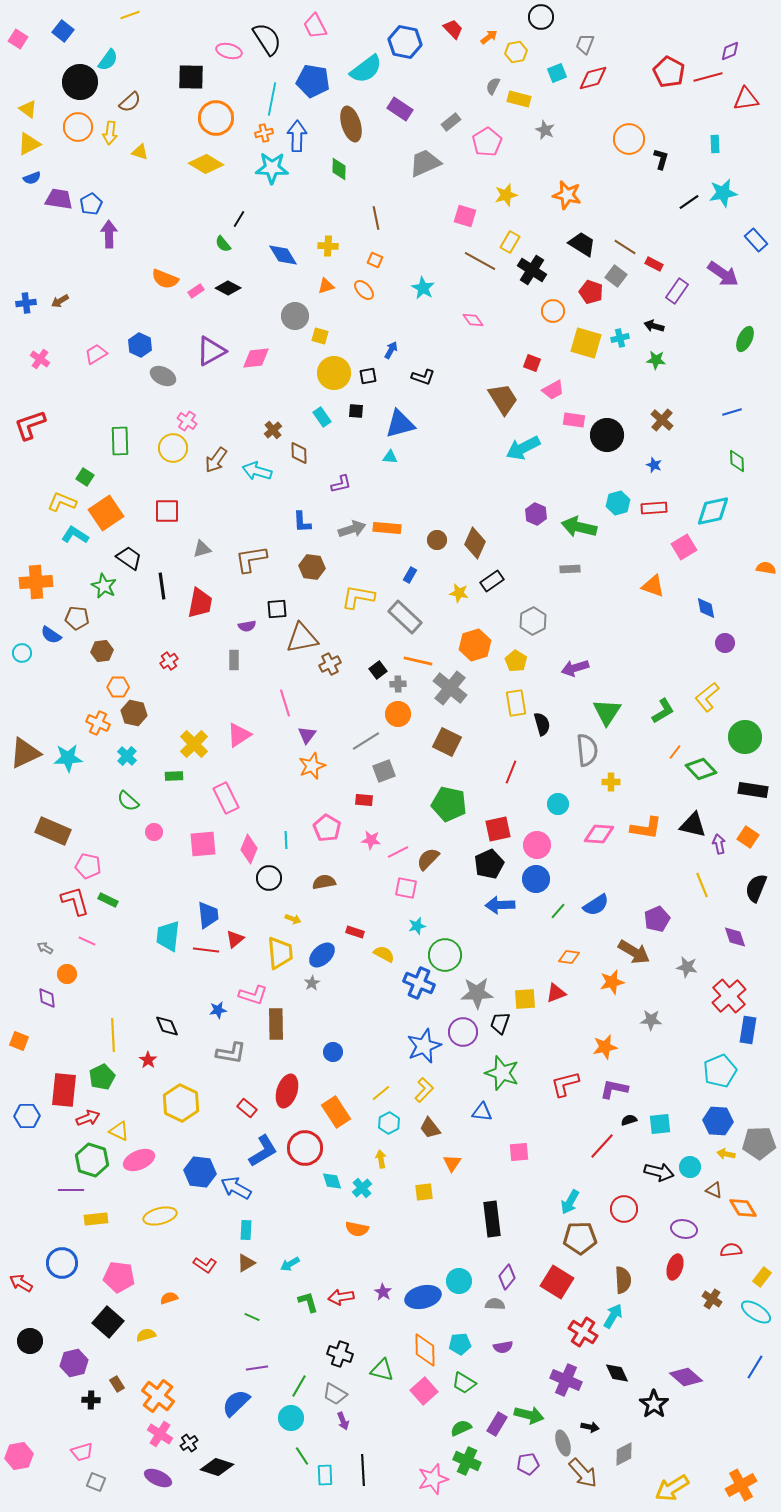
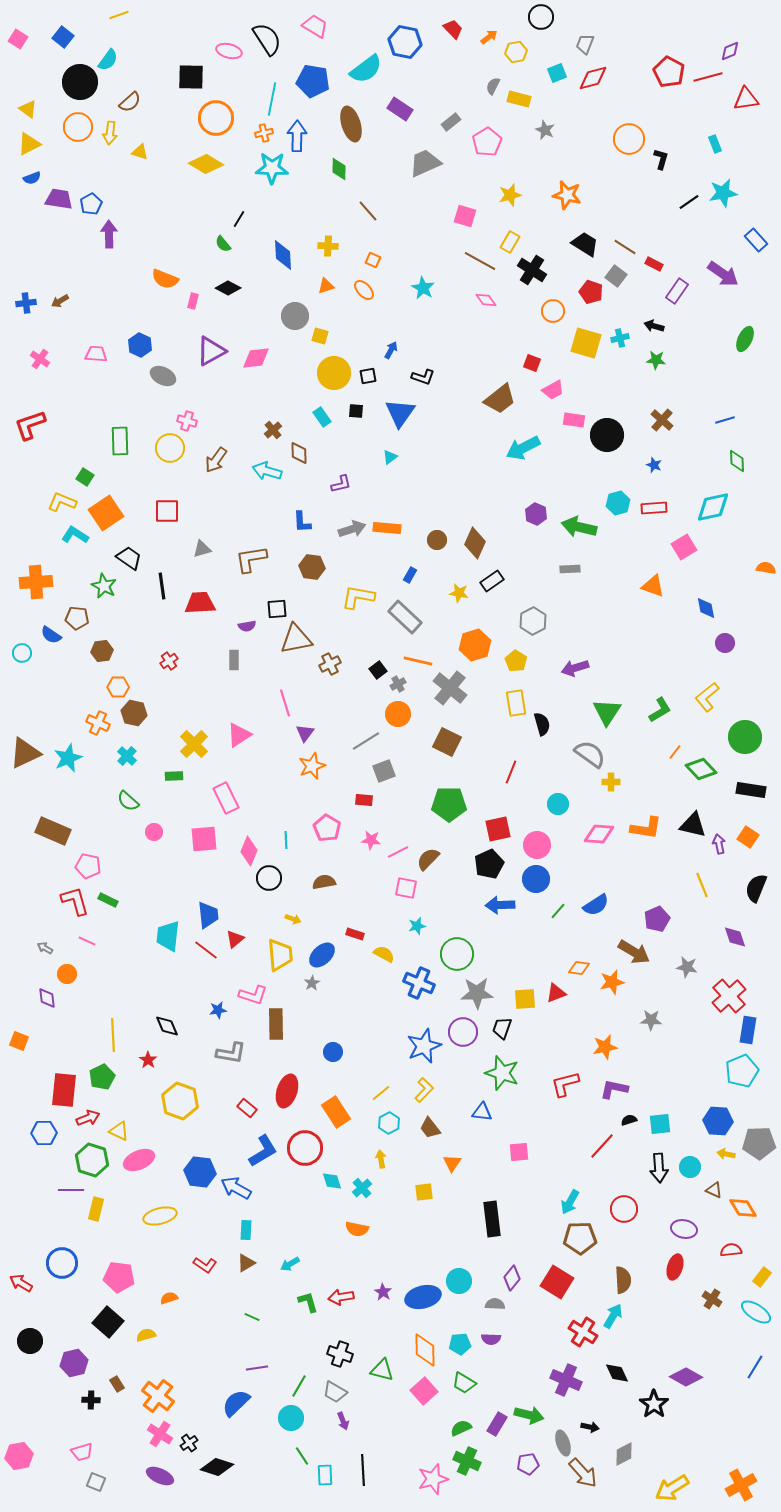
yellow line at (130, 15): moved 11 px left
pink trapezoid at (315, 26): rotated 148 degrees clockwise
blue square at (63, 31): moved 6 px down
cyan rectangle at (715, 144): rotated 18 degrees counterclockwise
yellow star at (506, 195): moved 4 px right
brown line at (376, 218): moved 8 px left, 7 px up; rotated 30 degrees counterclockwise
black trapezoid at (582, 244): moved 3 px right
blue diamond at (283, 255): rotated 28 degrees clockwise
orange square at (375, 260): moved 2 px left
pink rectangle at (196, 291): moved 3 px left, 10 px down; rotated 42 degrees counterclockwise
pink diamond at (473, 320): moved 13 px right, 20 px up
pink trapezoid at (96, 354): rotated 35 degrees clockwise
brown trapezoid at (503, 399): moved 3 px left; rotated 84 degrees clockwise
blue line at (732, 412): moved 7 px left, 8 px down
pink cross at (187, 421): rotated 18 degrees counterclockwise
blue triangle at (400, 424): moved 11 px up; rotated 40 degrees counterclockwise
yellow circle at (173, 448): moved 3 px left
cyan triangle at (390, 457): rotated 42 degrees counterclockwise
cyan arrow at (257, 471): moved 10 px right
cyan diamond at (713, 511): moved 4 px up
red trapezoid at (200, 603): rotated 104 degrees counterclockwise
brown triangle at (302, 638): moved 6 px left, 1 px down
gray cross at (398, 684): rotated 28 degrees counterclockwise
green L-shape at (663, 711): moved 3 px left, 1 px up
purple triangle at (307, 735): moved 2 px left, 2 px up
gray semicircle at (587, 750): moved 3 px right, 4 px down; rotated 48 degrees counterclockwise
cyan star at (68, 758): rotated 20 degrees counterclockwise
black rectangle at (753, 790): moved 2 px left
green pentagon at (449, 804): rotated 12 degrees counterclockwise
pink square at (203, 844): moved 1 px right, 5 px up
pink diamond at (249, 849): moved 2 px down
red rectangle at (355, 932): moved 2 px down
red line at (206, 950): rotated 30 degrees clockwise
yellow trapezoid at (280, 953): moved 2 px down
green circle at (445, 955): moved 12 px right, 1 px up
orange diamond at (569, 957): moved 10 px right, 11 px down
black trapezoid at (500, 1023): moved 2 px right, 5 px down
cyan pentagon at (720, 1071): moved 22 px right
yellow hexagon at (181, 1103): moved 1 px left, 2 px up; rotated 6 degrees counterclockwise
blue hexagon at (27, 1116): moved 17 px right, 17 px down
black arrow at (659, 1172): moved 4 px up; rotated 72 degrees clockwise
yellow rectangle at (96, 1219): moved 10 px up; rotated 70 degrees counterclockwise
purple diamond at (507, 1277): moved 5 px right, 1 px down
purple semicircle at (503, 1347): moved 12 px left, 8 px up; rotated 12 degrees clockwise
purple diamond at (686, 1377): rotated 12 degrees counterclockwise
gray trapezoid at (335, 1394): moved 2 px up
purple ellipse at (158, 1478): moved 2 px right, 2 px up
